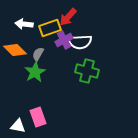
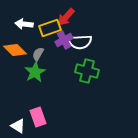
red arrow: moved 2 px left
white triangle: rotated 21 degrees clockwise
